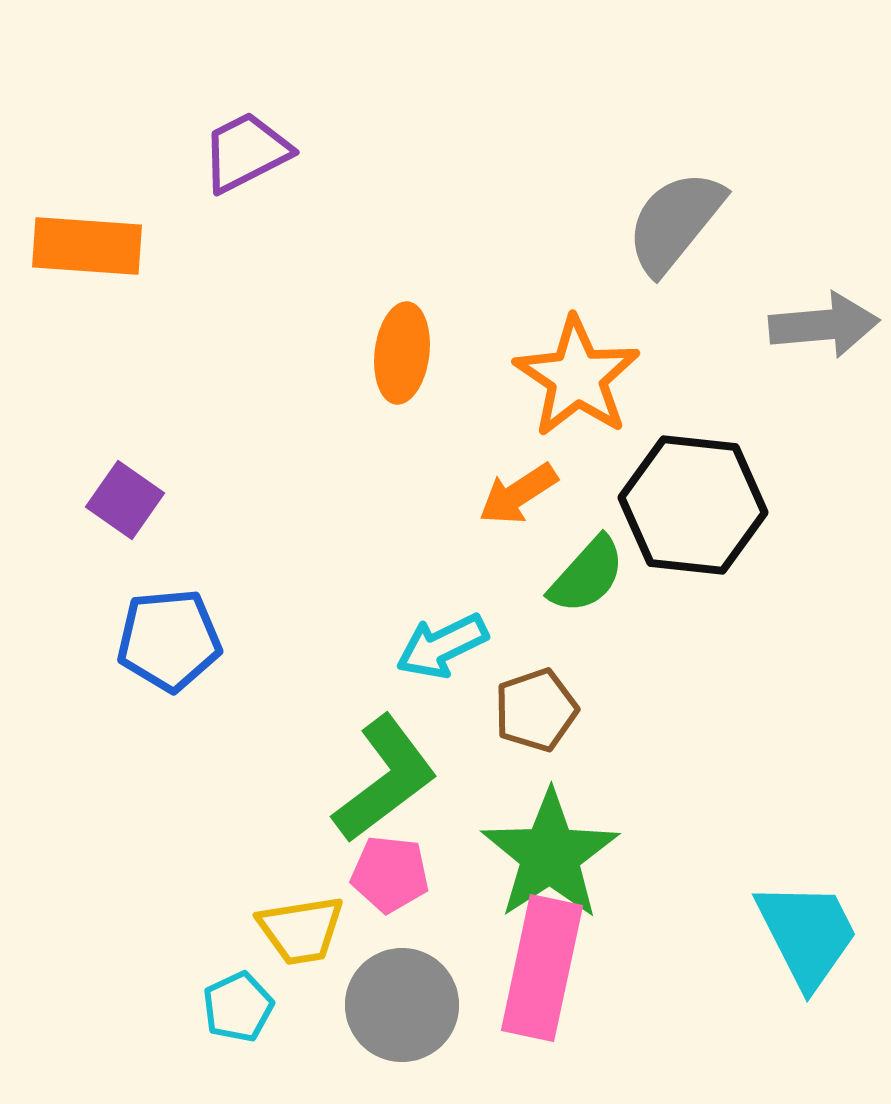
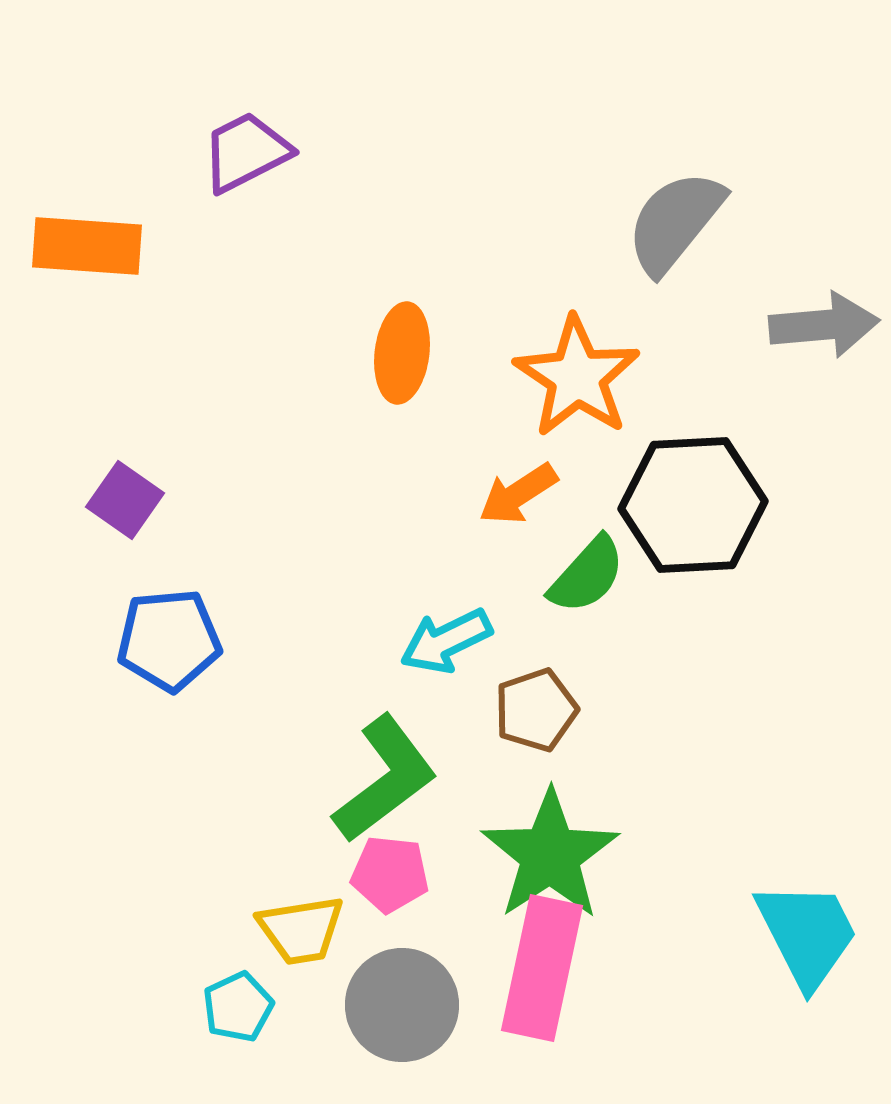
black hexagon: rotated 9 degrees counterclockwise
cyan arrow: moved 4 px right, 5 px up
